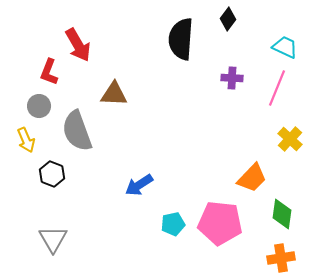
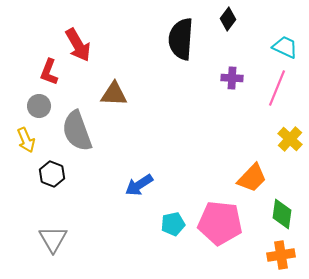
orange cross: moved 3 px up
